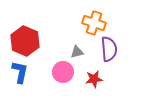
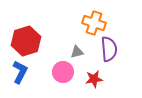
red hexagon: moved 1 px right; rotated 20 degrees clockwise
blue L-shape: rotated 15 degrees clockwise
